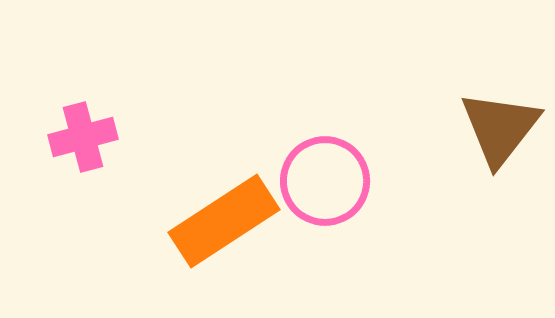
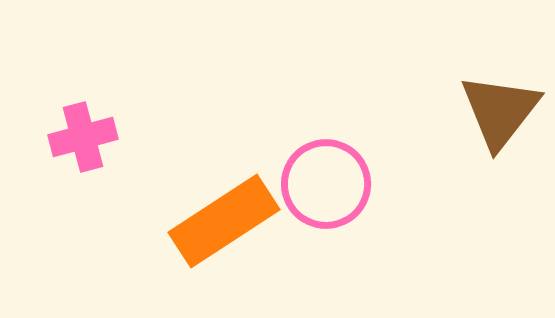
brown triangle: moved 17 px up
pink circle: moved 1 px right, 3 px down
